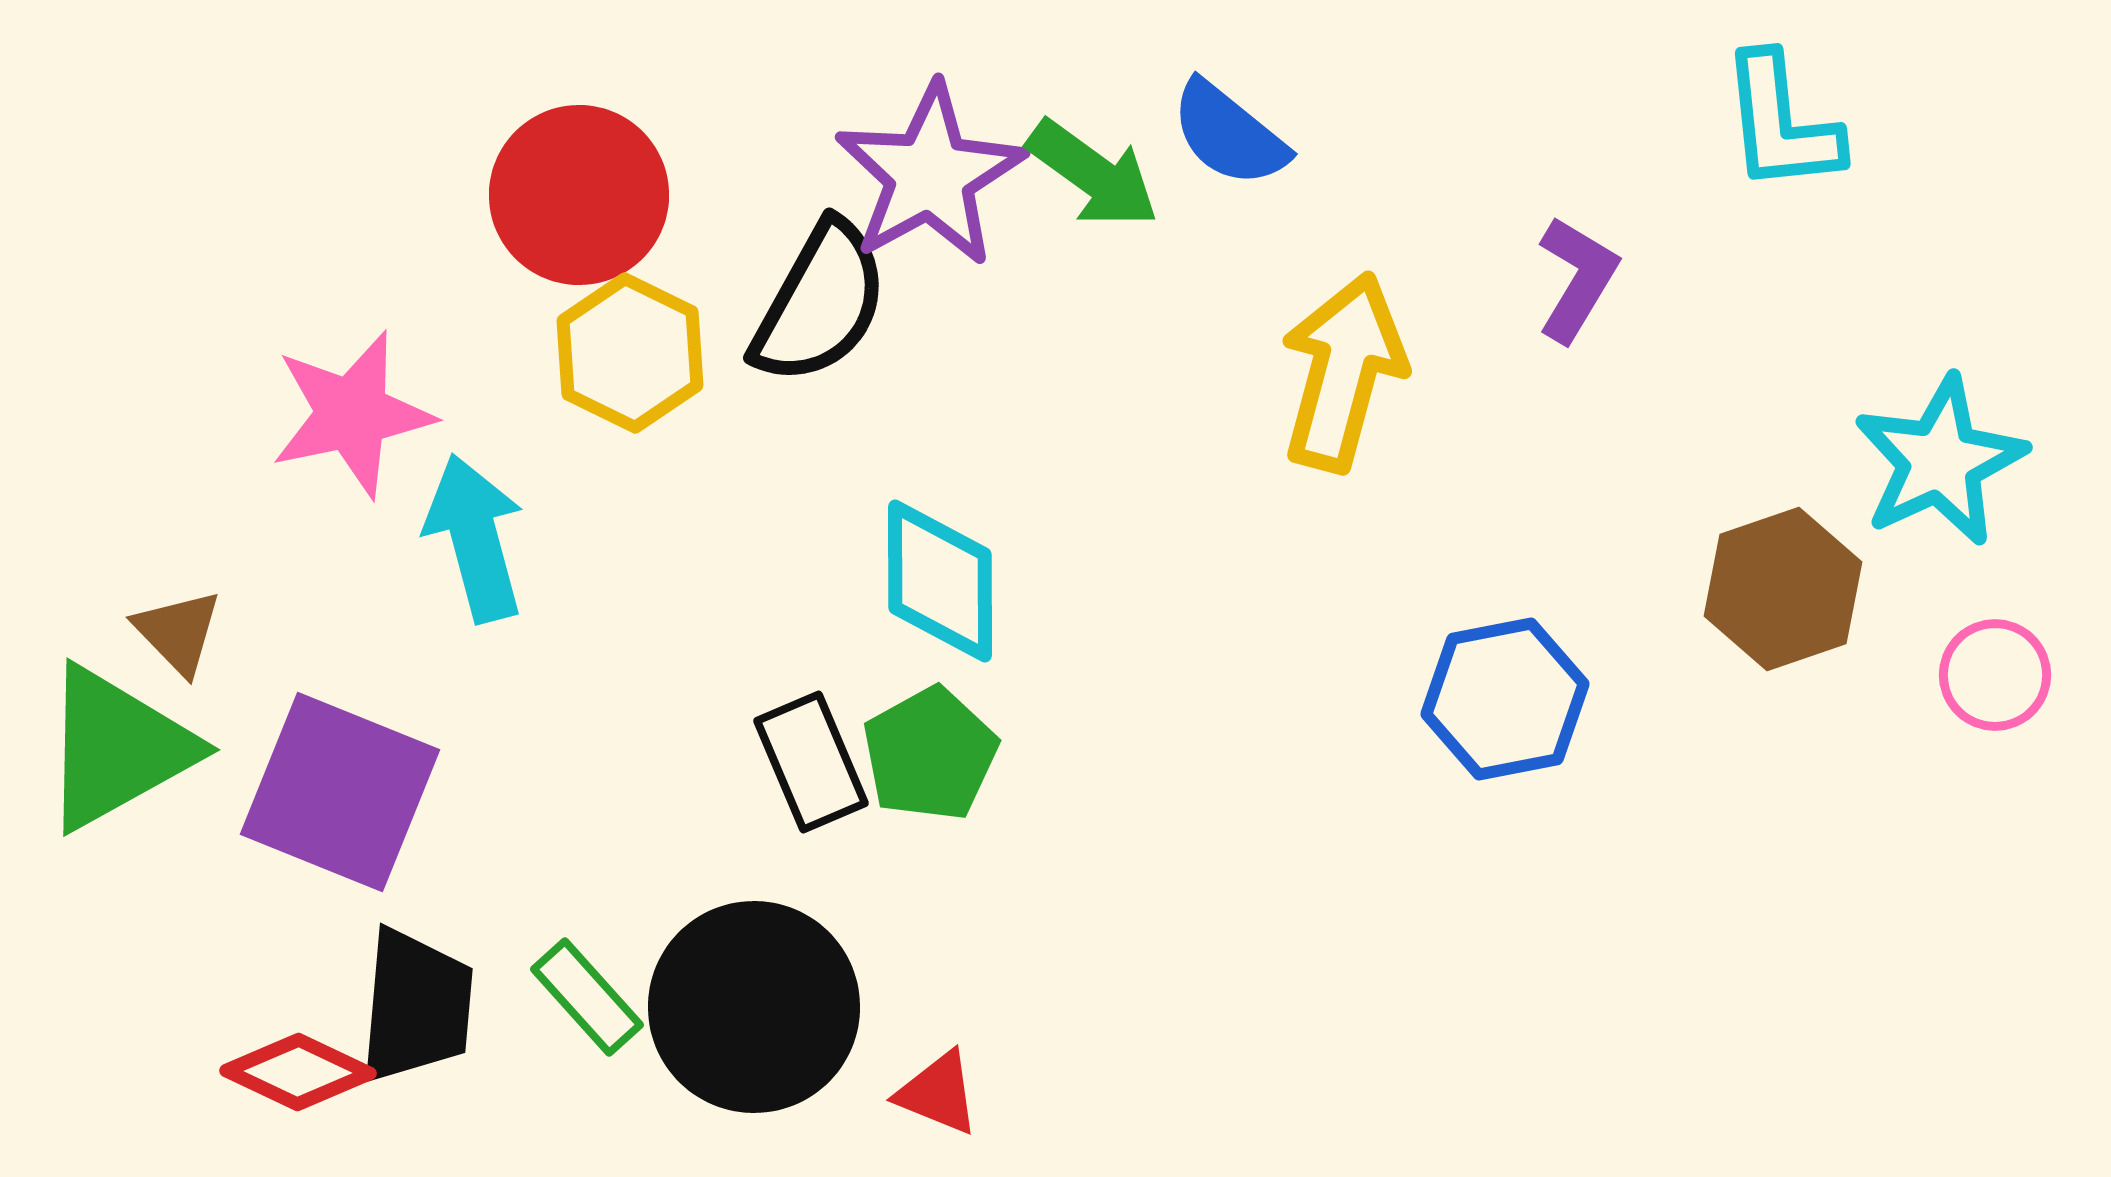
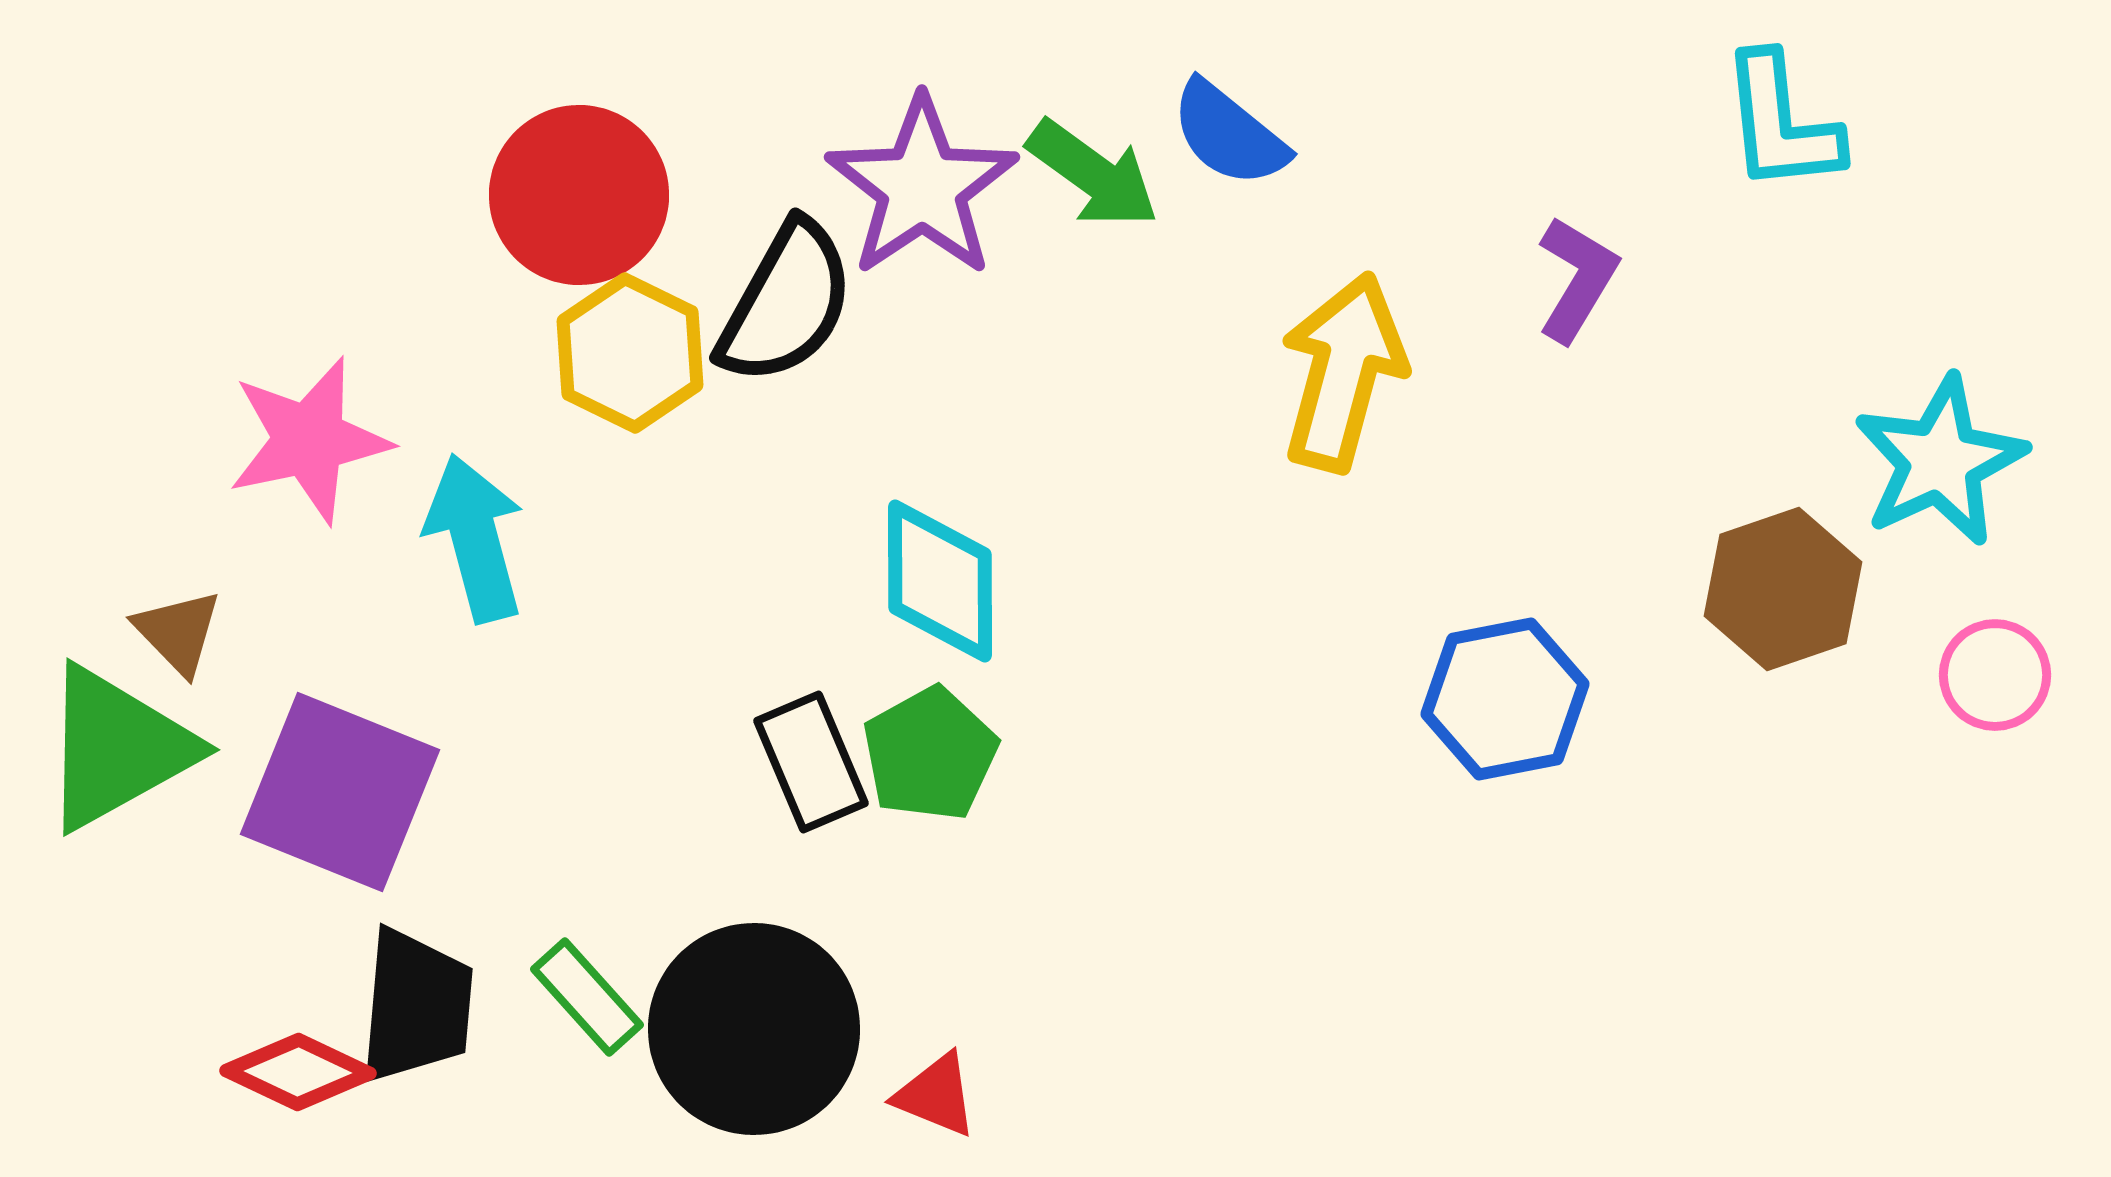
purple star: moved 8 px left, 12 px down; rotated 5 degrees counterclockwise
black semicircle: moved 34 px left
pink star: moved 43 px left, 26 px down
black circle: moved 22 px down
red triangle: moved 2 px left, 2 px down
